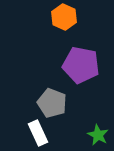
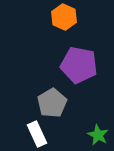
purple pentagon: moved 2 px left
gray pentagon: rotated 20 degrees clockwise
white rectangle: moved 1 px left, 1 px down
